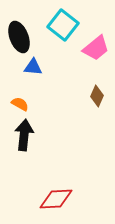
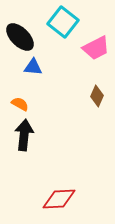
cyan square: moved 3 px up
black ellipse: moved 1 px right; rotated 24 degrees counterclockwise
pink trapezoid: rotated 12 degrees clockwise
red diamond: moved 3 px right
